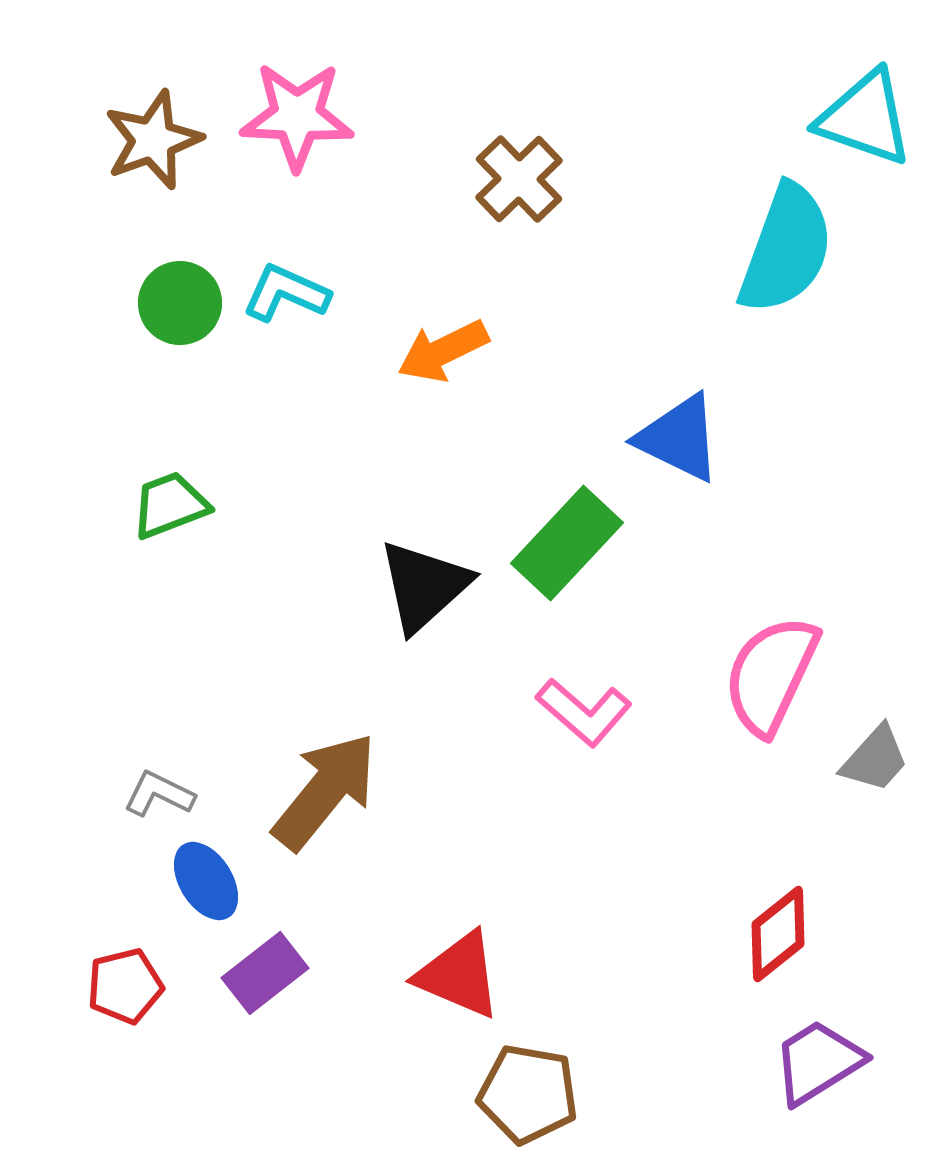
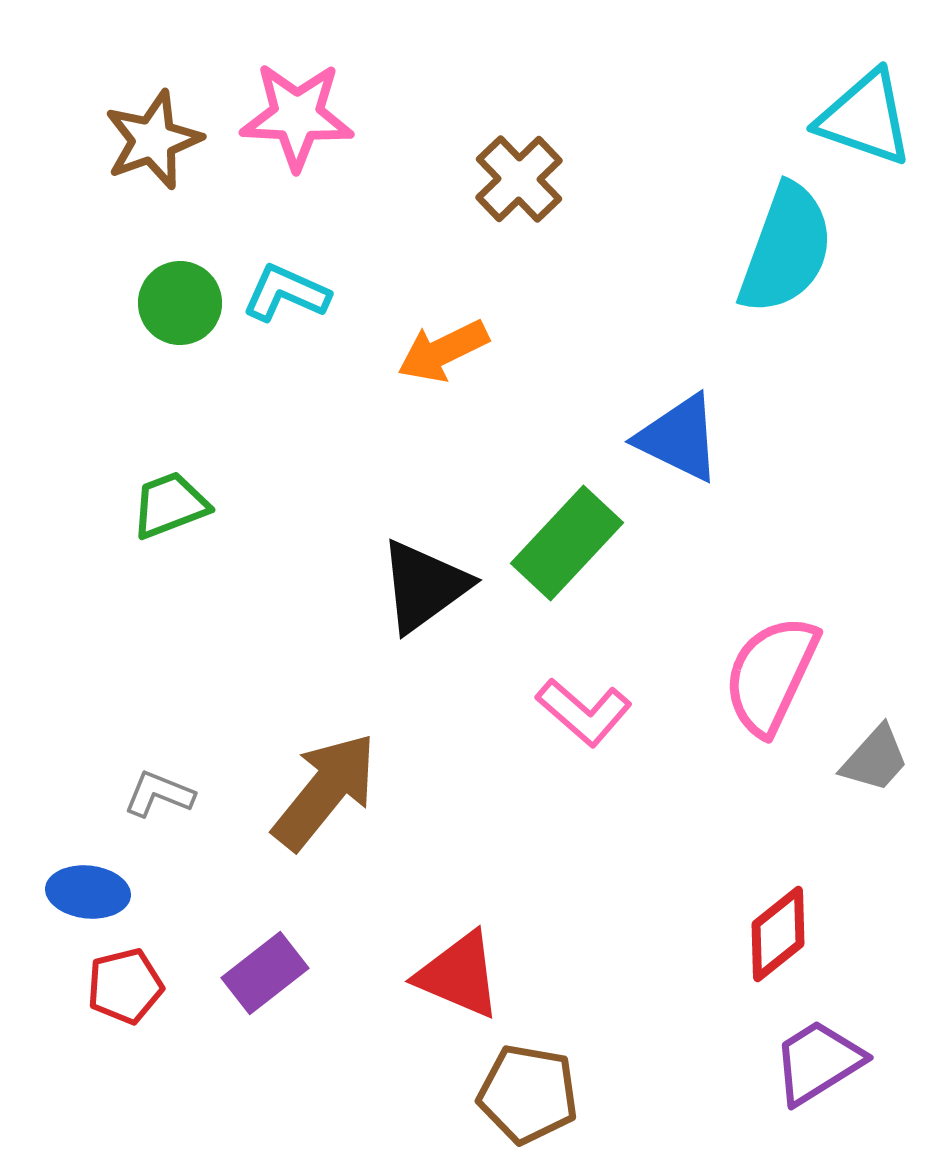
black triangle: rotated 6 degrees clockwise
gray L-shape: rotated 4 degrees counterclockwise
blue ellipse: moved 118 px left, 11 px down; rotated 52 degrees counterclockwise
